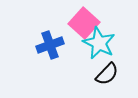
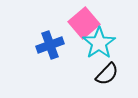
pink square: rotated 8 degrees clockwise
cyan star: rotated 12 degrees clockwise
